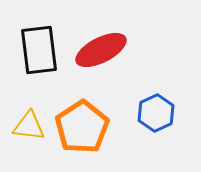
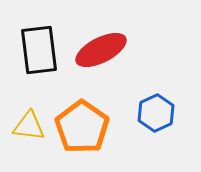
orange pentagon: rotated 4 degrees counterclockwise
